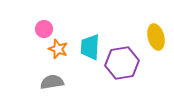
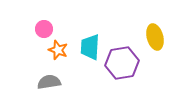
yellow ellipse: moved 1 px left
orange star: moved 1 px down
gray semicircle: moved 3 px left
